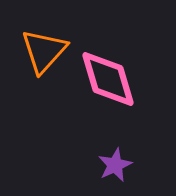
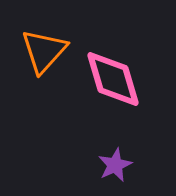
pink diamond: moved 5 px right
